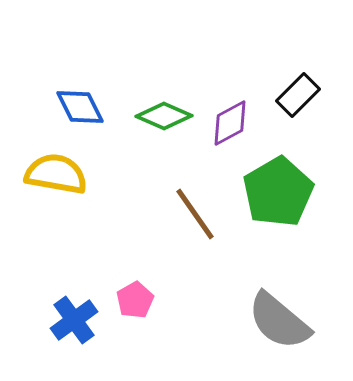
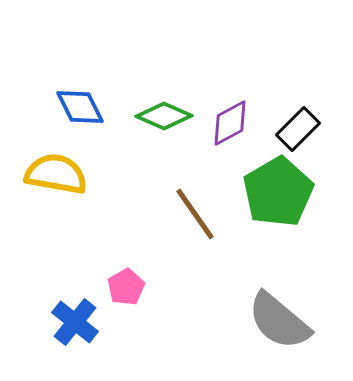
black rectangle: moved 34 px down
pink pentagon: moved 9 px left, 13 px up
blue cross: moved 1 px right, 2 px down; rotated 15 degrees counterclockwise
